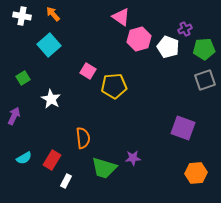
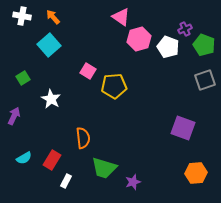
orange arrow: moved 3 px down
green pentagon: moved 4 px up; rotated 25 degrees clockwise
purple star: moved 24 px down; rotated 14 degrees counterclockwise
